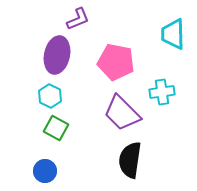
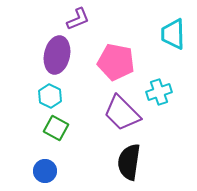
cyan cross: moved 3 px left; rotated 10 degrees counterclockwise
black semicircle: moved 1 px left, 2 px down
